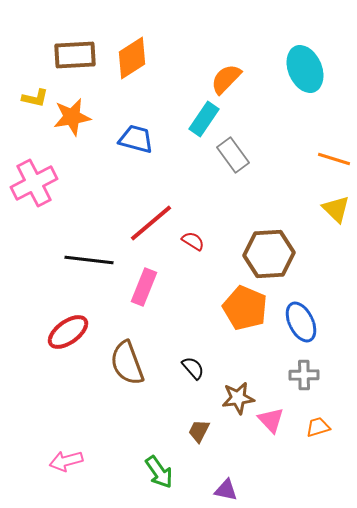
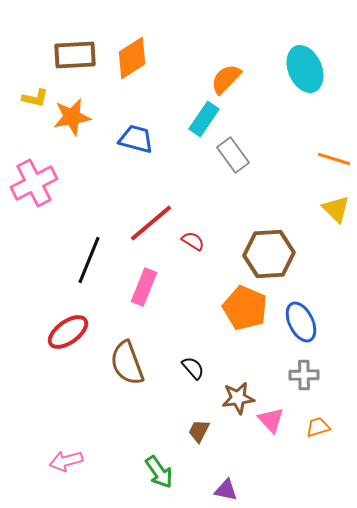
black line: rotated 75 degrees counterclockwise
